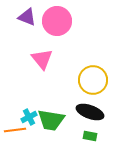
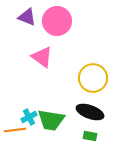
pink triangle: moved 2 px up; rotated 15 degrees counterclockwise
yellow circle: moved 2 px up
